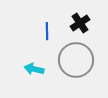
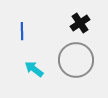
blue line: moved 25 px left
cyan arrow: rotated 24 degrees clockwise
